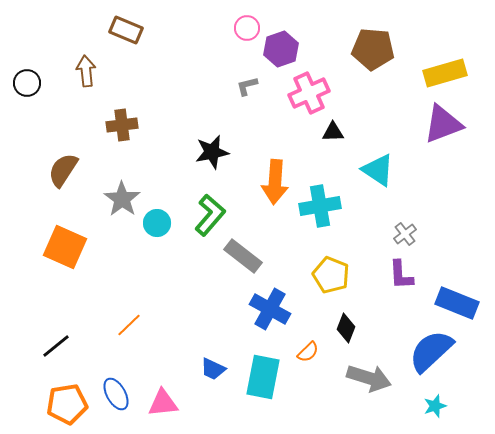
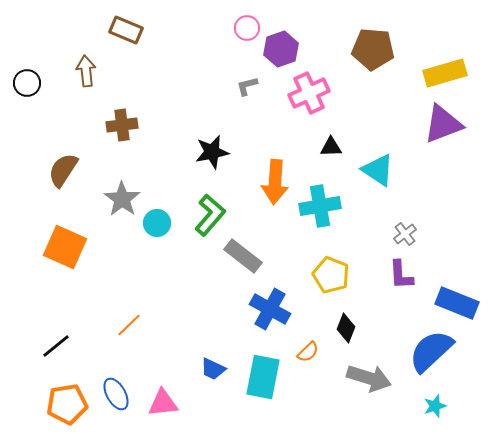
black triangle: moved 2 px left, 15 px down
